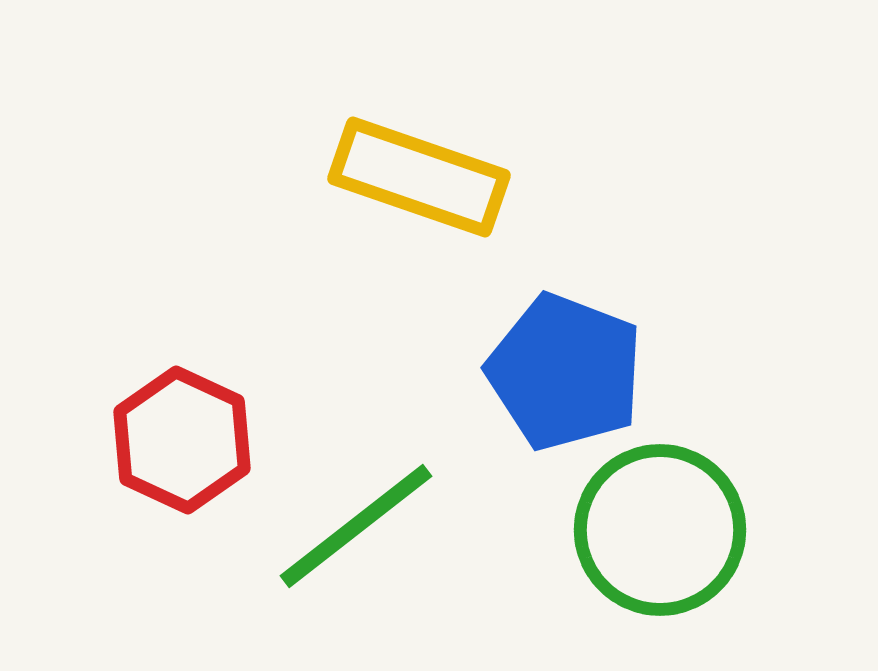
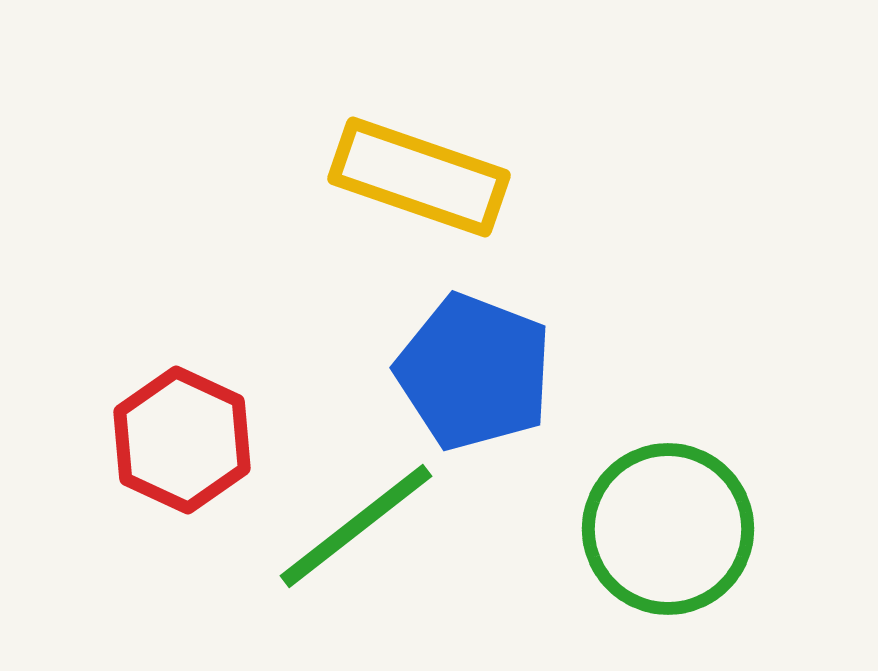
blue pentagon: moved 91 px left
green circle: moved 8 px right, 1 px up
